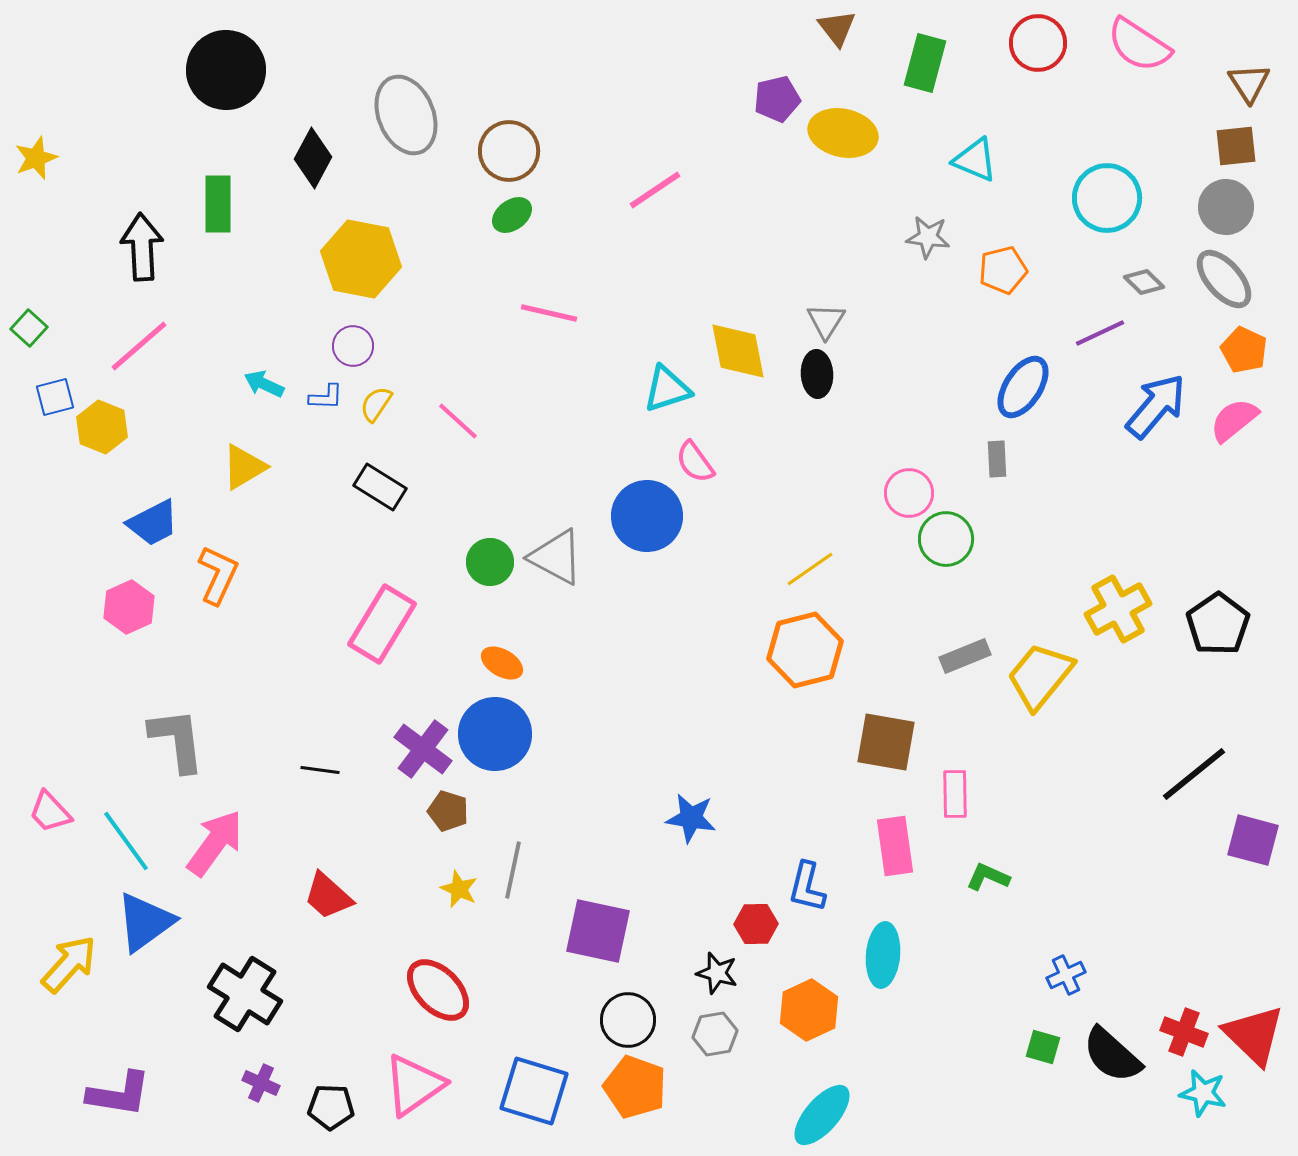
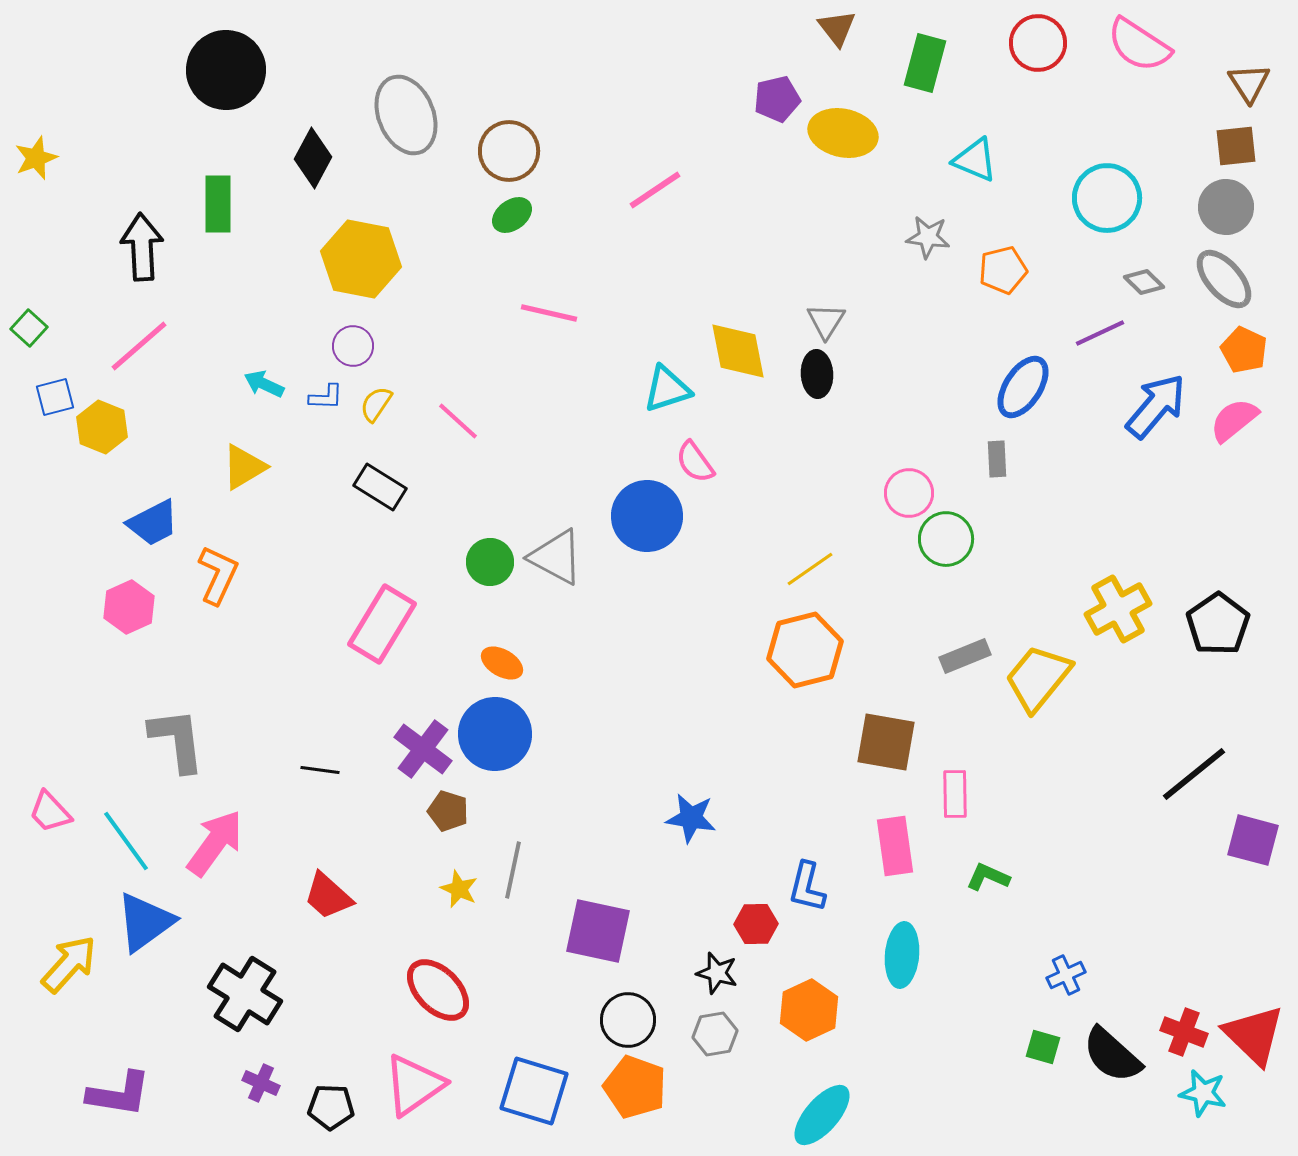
yellow trapezoid at (1040, 676): moved 2 px left, 2 px down
cyan ellipse at (883, 955): moved 19 px right
